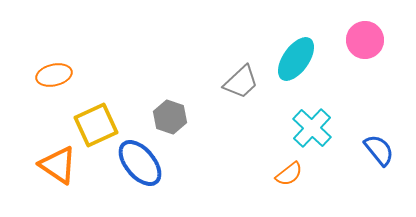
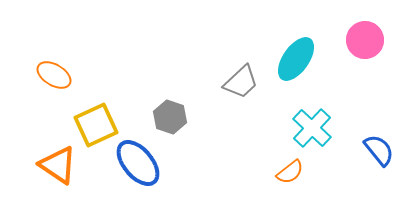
orange ellipse: rotated 44 degrees clockwise
blue ellipse: moved 2 px left
orange semicircle: moved 1 px right, 2 px up
